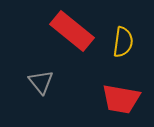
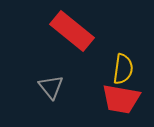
yellow semicircle: moved 27 px down
gray triangle: moved 10 px right, 5 px down
